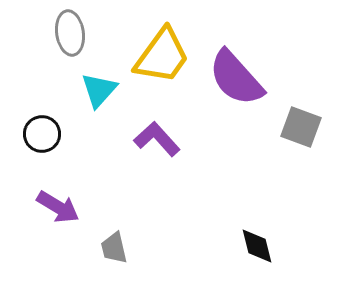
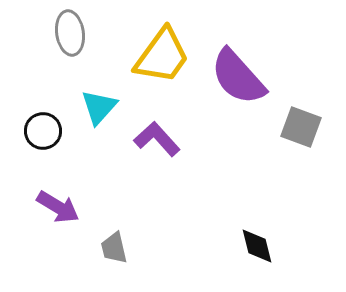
purple semicircle: moved 2 px right, 1 px up
cyan triangle: moved 17 px down
black circle: moved 1 px right, 3 px up
